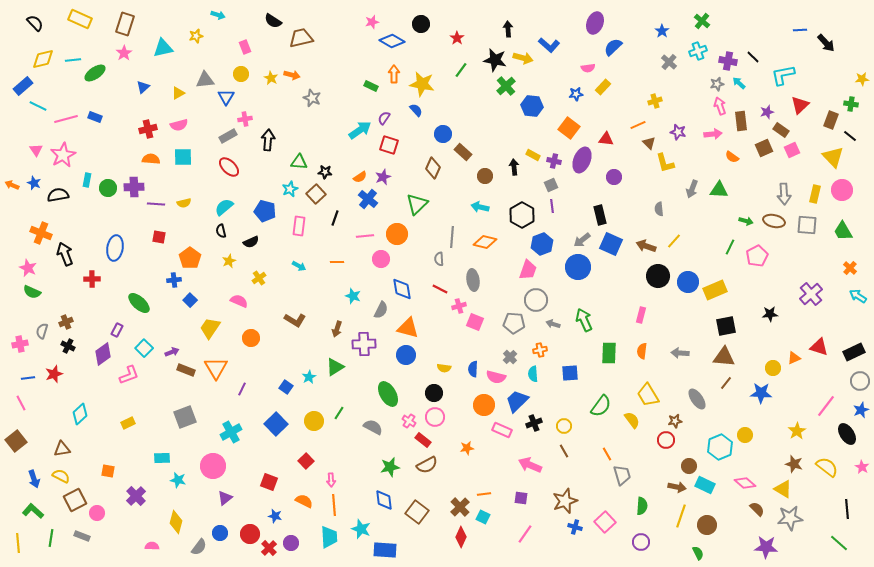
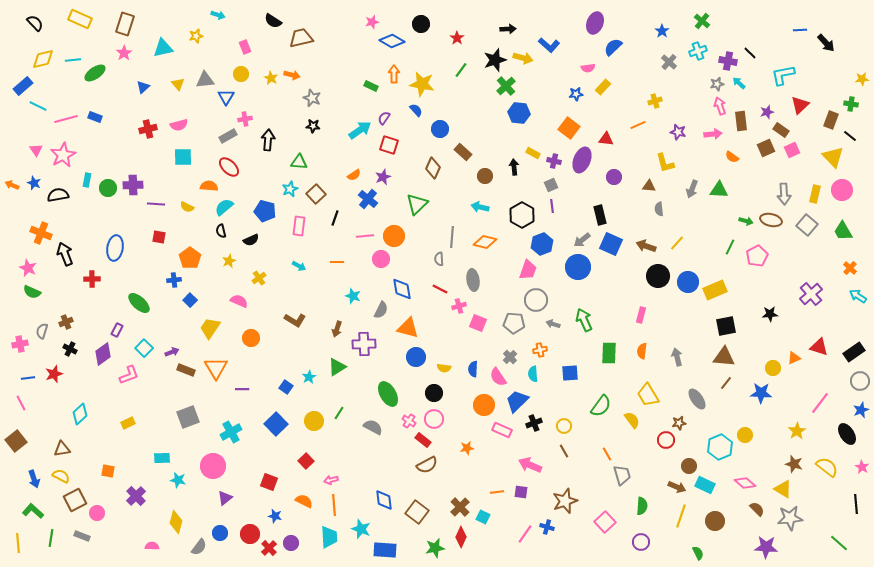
black arrow at (508, 29): rotated 91 degrees clockwise
black line at (753, 57): moved 3 px left, 4 px up
black star at (495, 60): rotated 30 degrees counterclockwise
yellow triangle at (178, 93): moved 9 px up; rotated 40 degrees counterclockwise
blue hexagon at (532, 106): moved 13 px left, 7 px down
blue circle at (443, 134): moved 3 px left, 5 px up
brown triangle at (649, 143): moved 43 px down; rotated 40 degrees counterclockwise
brown square at (764, 148): moved 2 px right
yellow rectangle at (533, 155): moved 2 px up
orange semicircle at (151, 159): moved 58 px right, 27 px down
black star at (325, 172): moved 12 px left, 46 px up
orange semicircle at (360, 177): moved 6 px left, 2 px up
purple cross at (134, 187): moved 1 px left, 2 px up
yellow semicircle at (184, 203): moved 3 px right, 4 px down; rotated 40 degrees clockwise
brown ellipse at (774, 221): moved 3 px left, 1 px up
gray square at (807, 225): rotated 35 degrees clockwise
orange circle at (397, 234): moved 3 px left, 2 px down
yellow line at (674, 241): moved 3 px right, 2 px down
black semicircle at (251, 242): moved 2 px up
pink square at (475, 322): moved 3 px right, 1 px down
black cross at (68, 346): moved 2 px right, 3 px down
black rectangle at (854, 352): rotated 10 degrees counterclockwise
gray arrow at (680, 353): moved 3 px left, 4 px down; rotated 72 degrees clockwise
blue circle at (406, 355): moved 10 px right, 2 px down
green triangle at (335, 367): moved 2 px right
pink semicircle at (496, 377): moved 2 px right; rotated 42 degrees clockwise
purple line at (242, 389): rotated 64 degrees clockwise
pink line at (826, 406): moved 6 px left, 3 px up
gray square at (185, 417): moved 3 px right
pink circle at (435, 417): moved 1 px left, 2 px down
brown star at (675, 421): moved 4 px right, 2 px down
green star at (390, 467): moved 45 px right, 81 px down
pink arrow at (331, 480): rotated 80 degrees clockwise
brown arrow at (677, 487): rotated 12 degrees clockwise
orange line at (484, 494): moved 13 px right, 2 px up
purple square at (521, 498): moved 6 px up
black line at (847, 509): moved 9 px right, 5 px up
brown circle at (707, 525): moved 8 px right, 4 px up
blue cross at (575, 527): moved 28 px left
